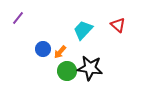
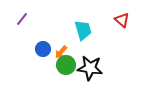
purple line: moved 4 px right, 1 px down
red triangle: moved 4 px right, 5 px up
cyan trapezoid: rotated 120 degrees clockwise
orange arrow: moved 1 px right
green circle: moved 1 px left, 6 px up
